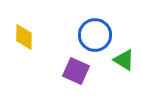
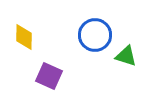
green triangle: moved 2 px right, 4 px up; rotated 15 degrees counterclockwise
purple square: moved 27 px left, 5 px down
